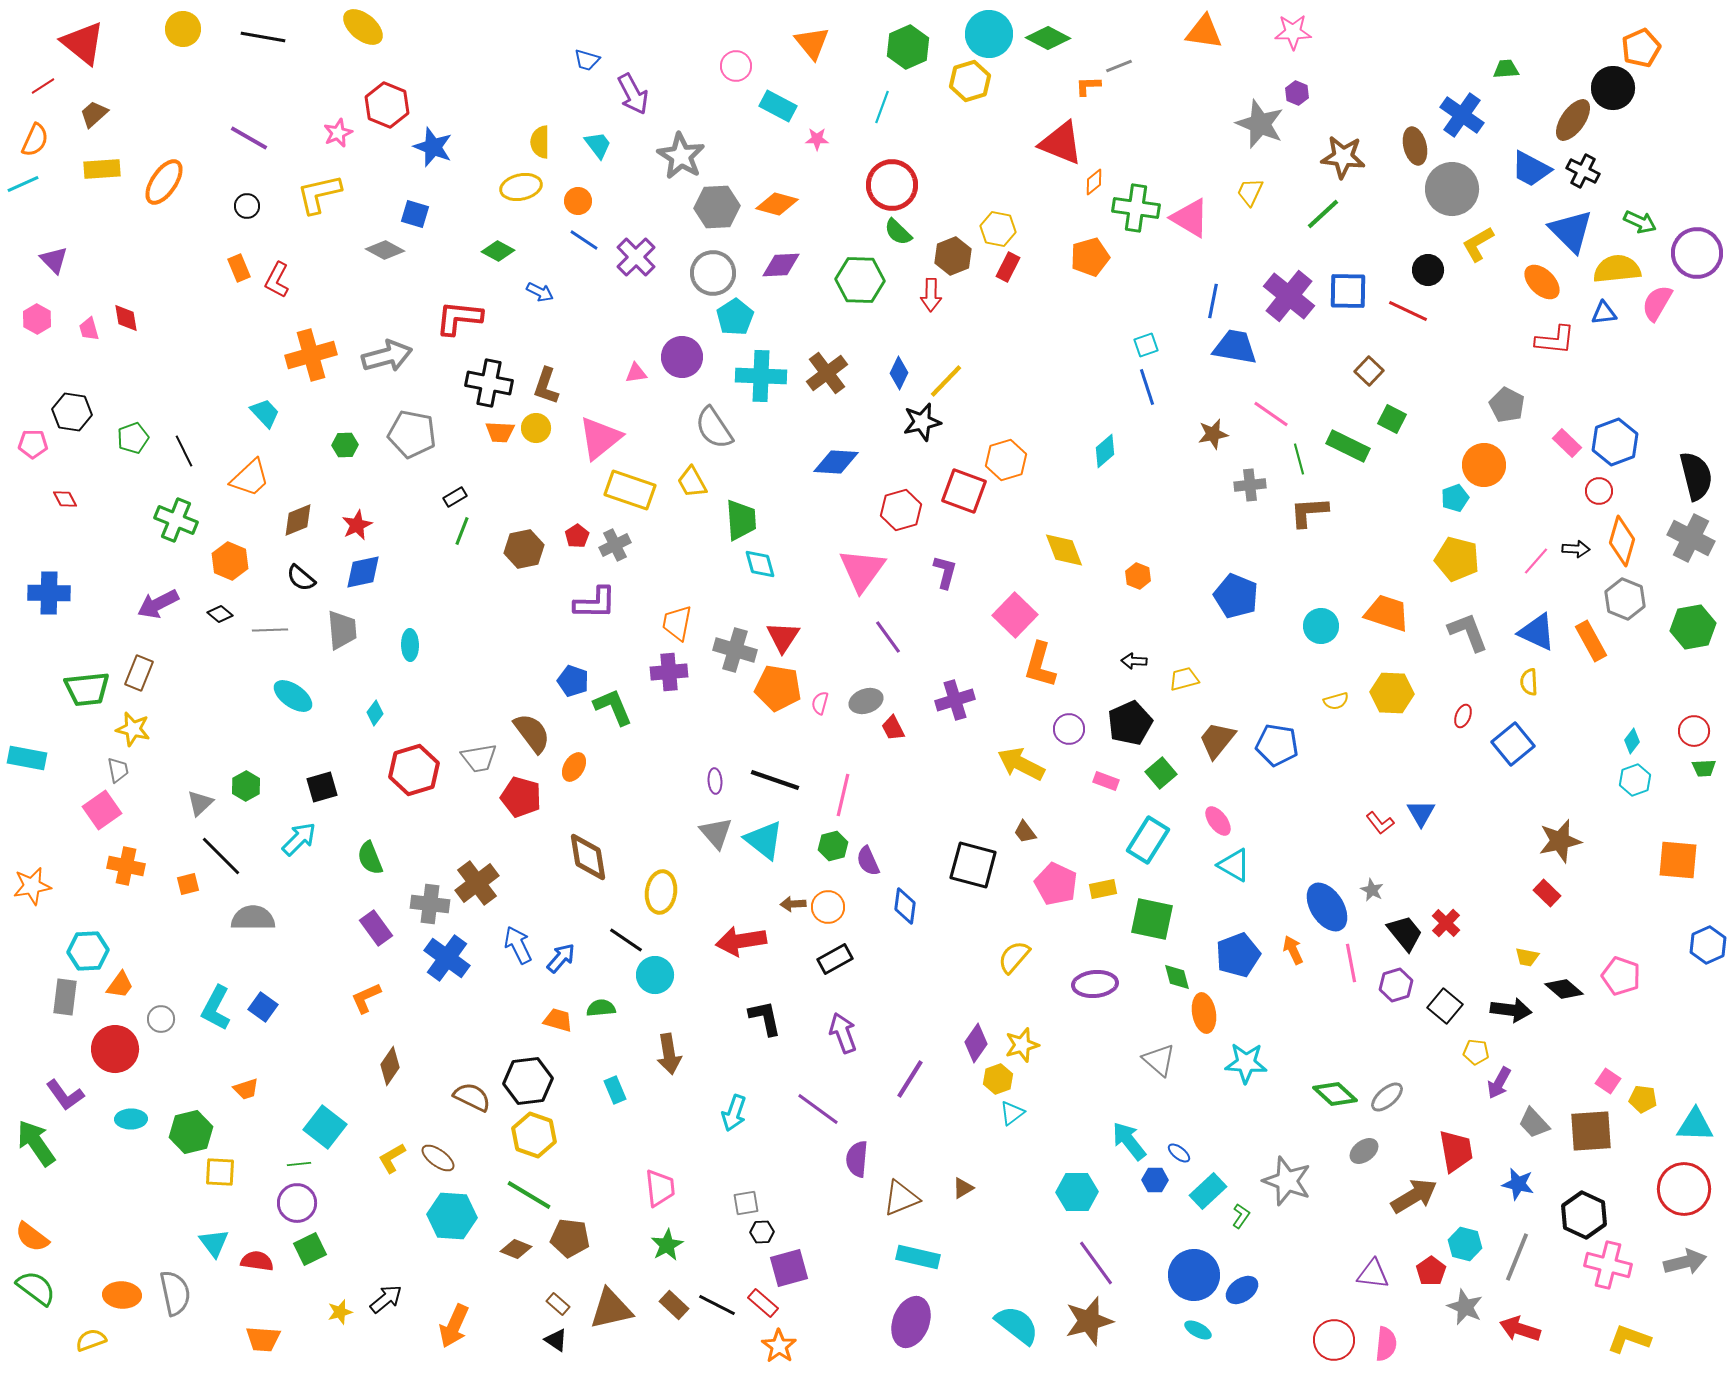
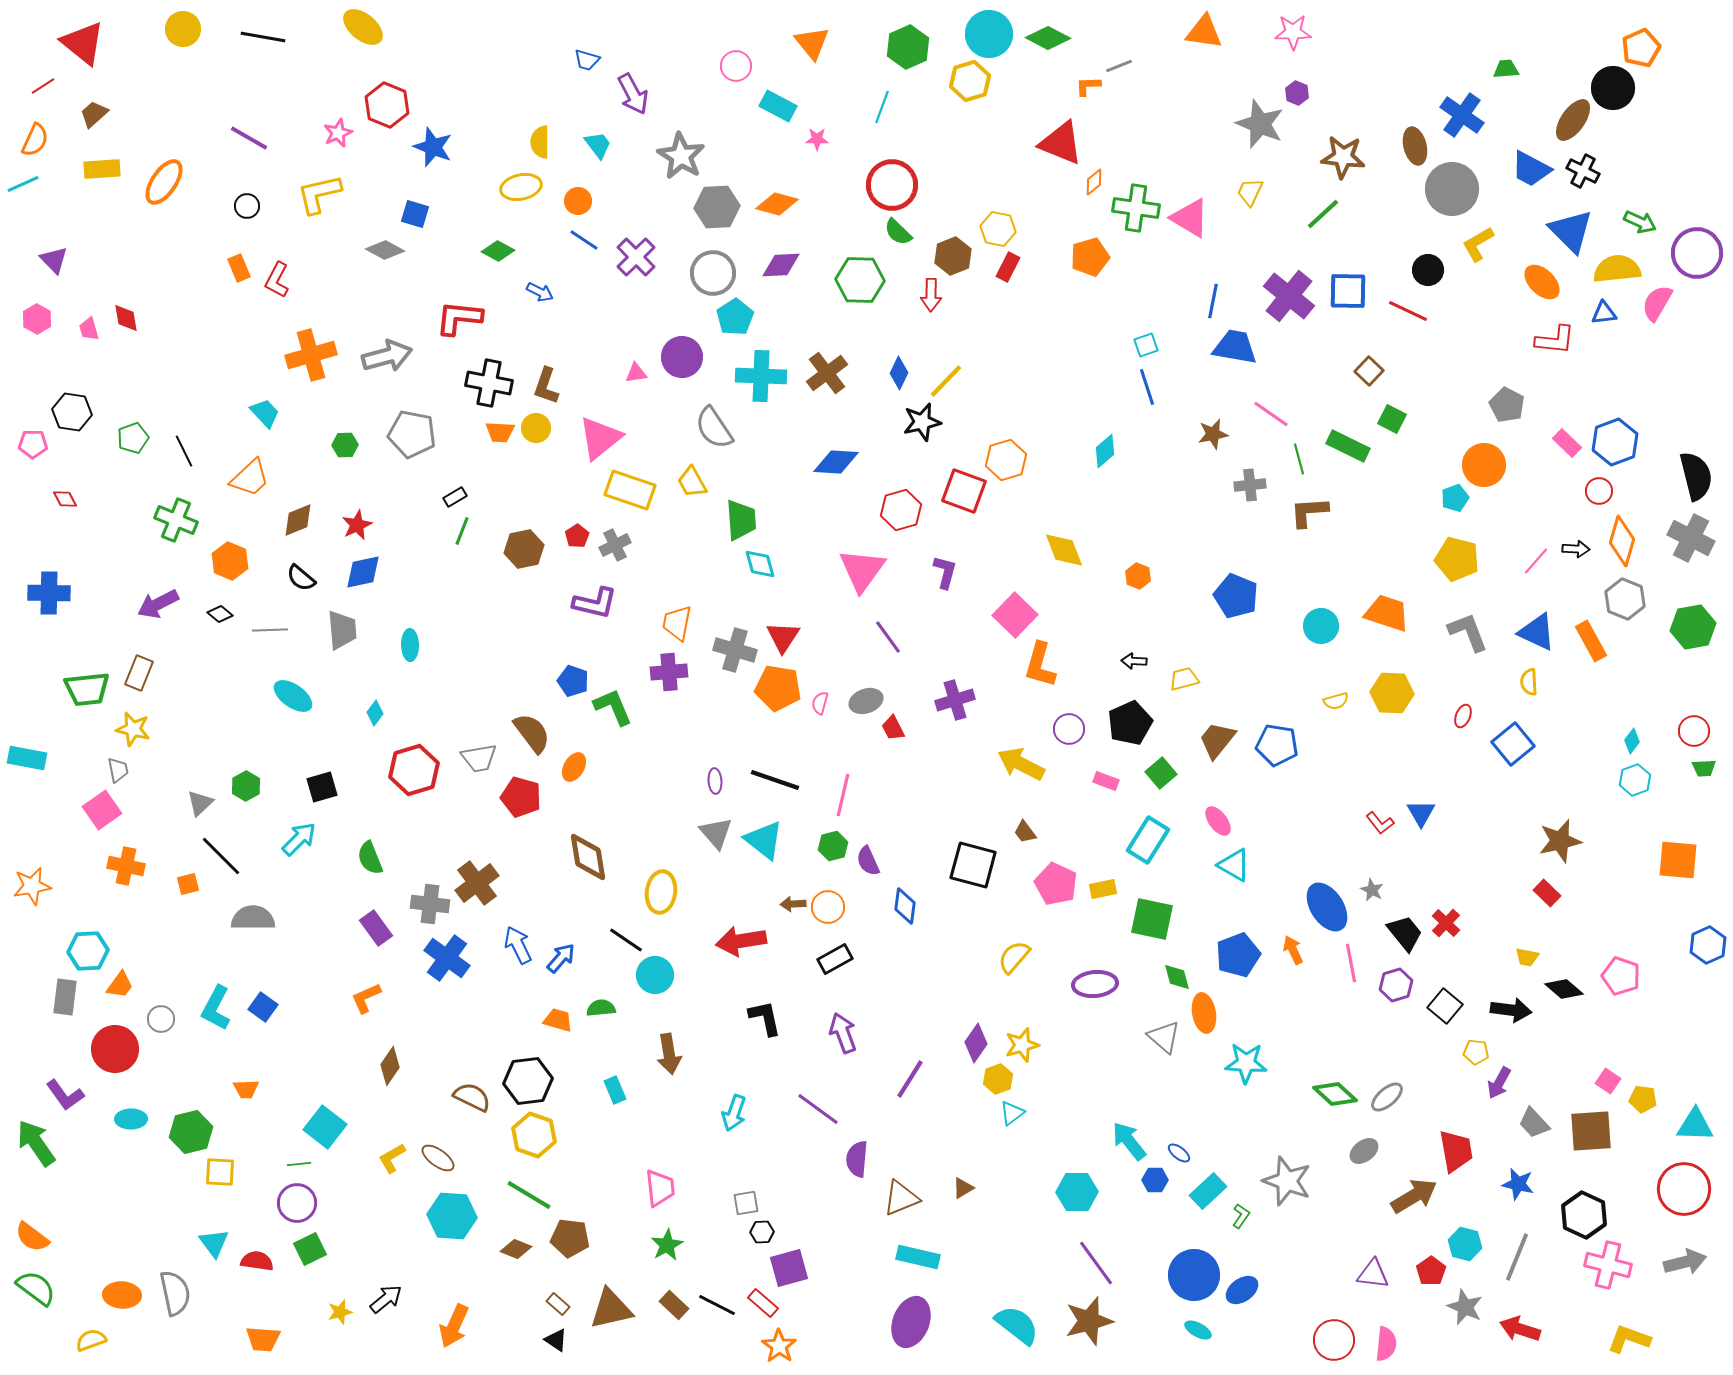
purple L-shape at (595, 603): rotated 12 degrees clockwise
gray triangle at (1159, 1060): moved 5 px right, 23 px up
orange trapezoid at (246, 1089): rotated 16 degrees clockwise
